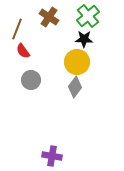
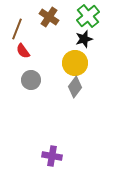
black star: rotated 18 degrees counterclockwise
yellow circle: moved 2 px left, 1 px down
